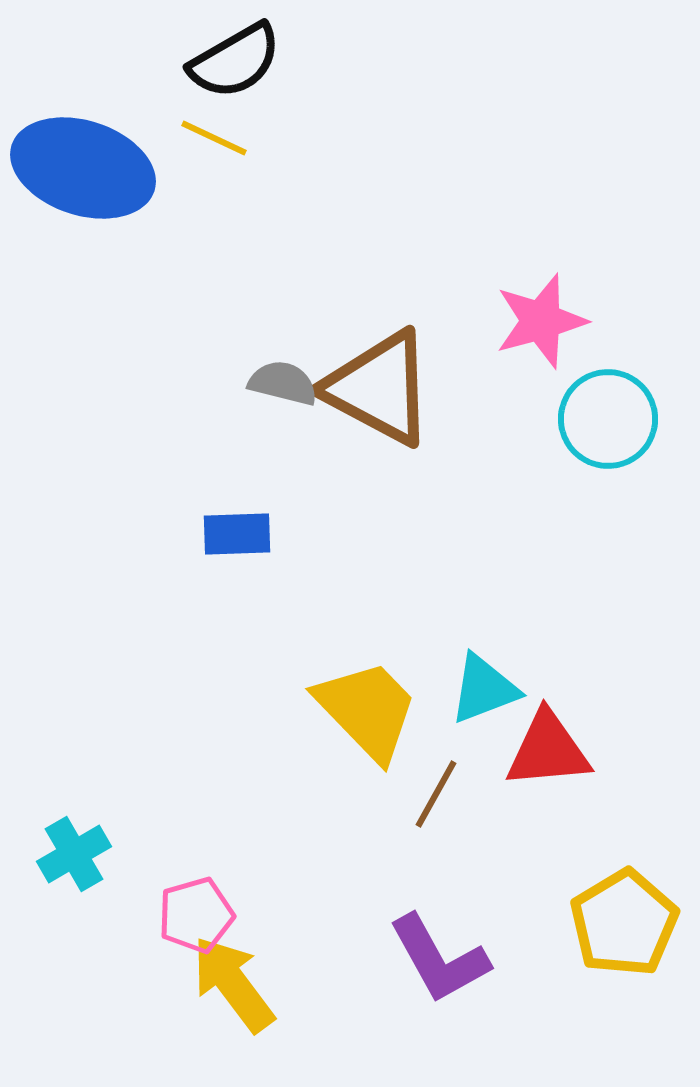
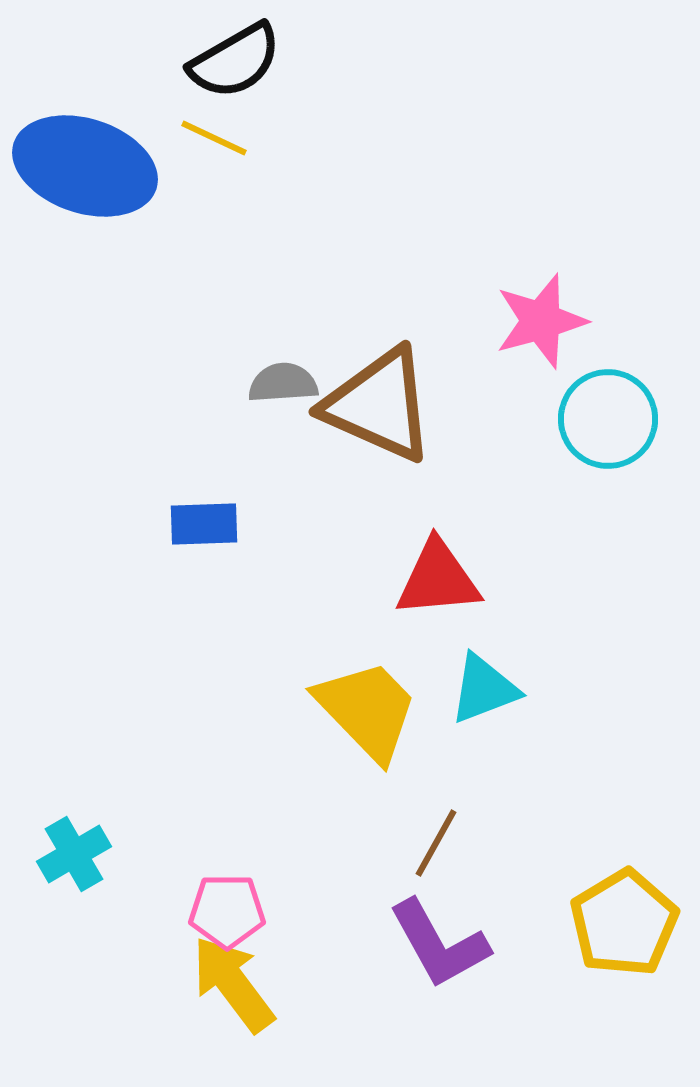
blue ellipse: moved 2 px right, 2 px up
gray semicircle: rotated 18 degrees counterclockwise
brown triangle: moved 17 px down; rotated 4 degrees counterclockwise
blue rectangle: moved 33 px left, 10 px up
red triangle: moved 110 px left, 171 px up
brown line: moved 49 px down
pink pentagon: moved 31 px right, 4 px up; rotated 16 degrees clockwise
purple L-shape: moved 15 px up
